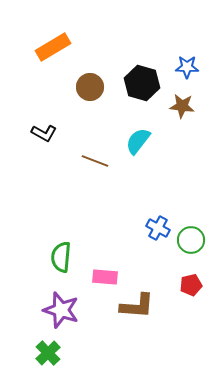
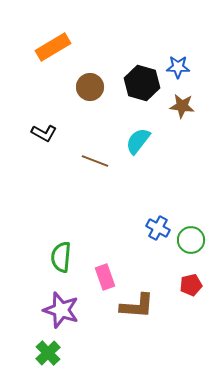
blue star: moved 9 px left
pink rectangle: rotated 65 degrees clockwise
